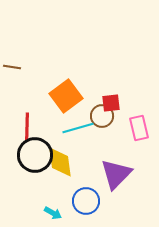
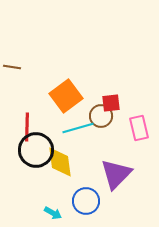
brown circle: moved 1 px left
black circle: moved 1 px right, 5 px up
